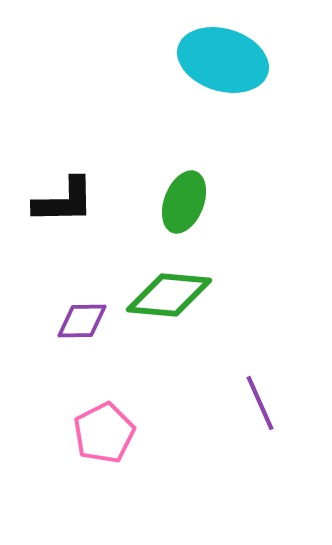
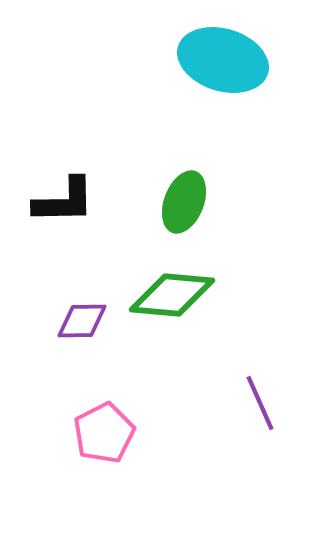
green diamond: moved 3 px right
